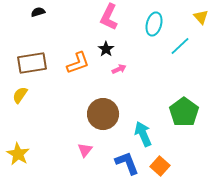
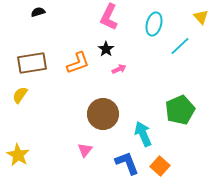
green pentagon: moved 4 px left, 2 px up; rotated 12 degrees clockwise
yellow star: moved 1 px down
